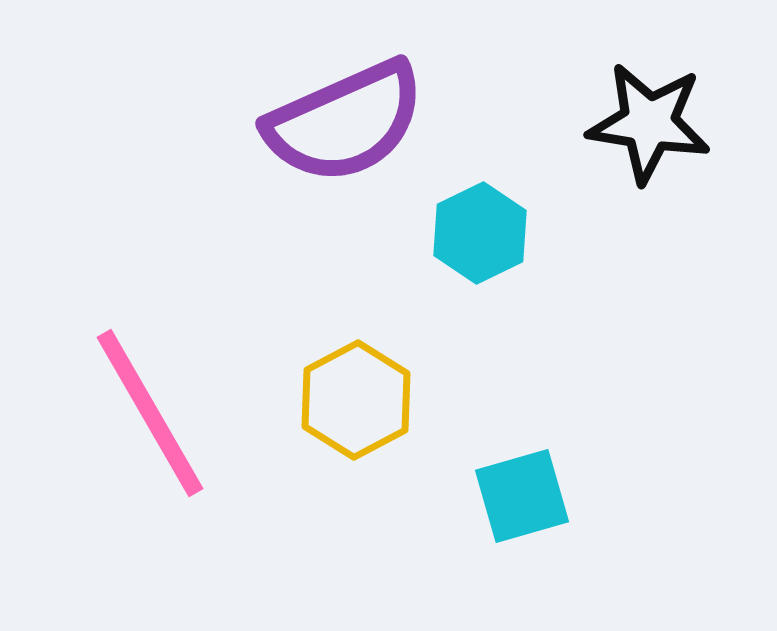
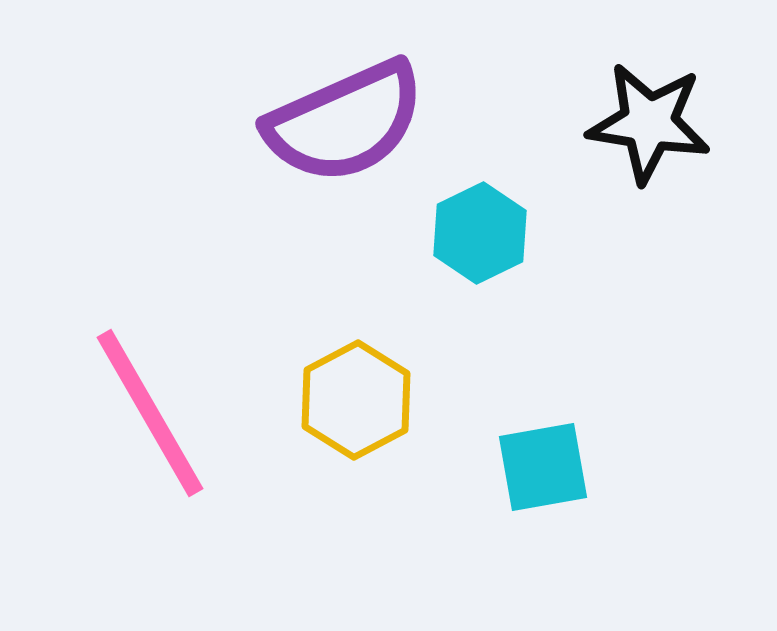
cyan square: moved 21 px right, 29 px up; rotated 6 degrees clockwise
